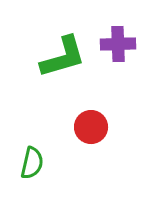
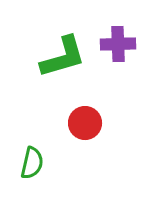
red circle: moved 6 px left, 4 px up
